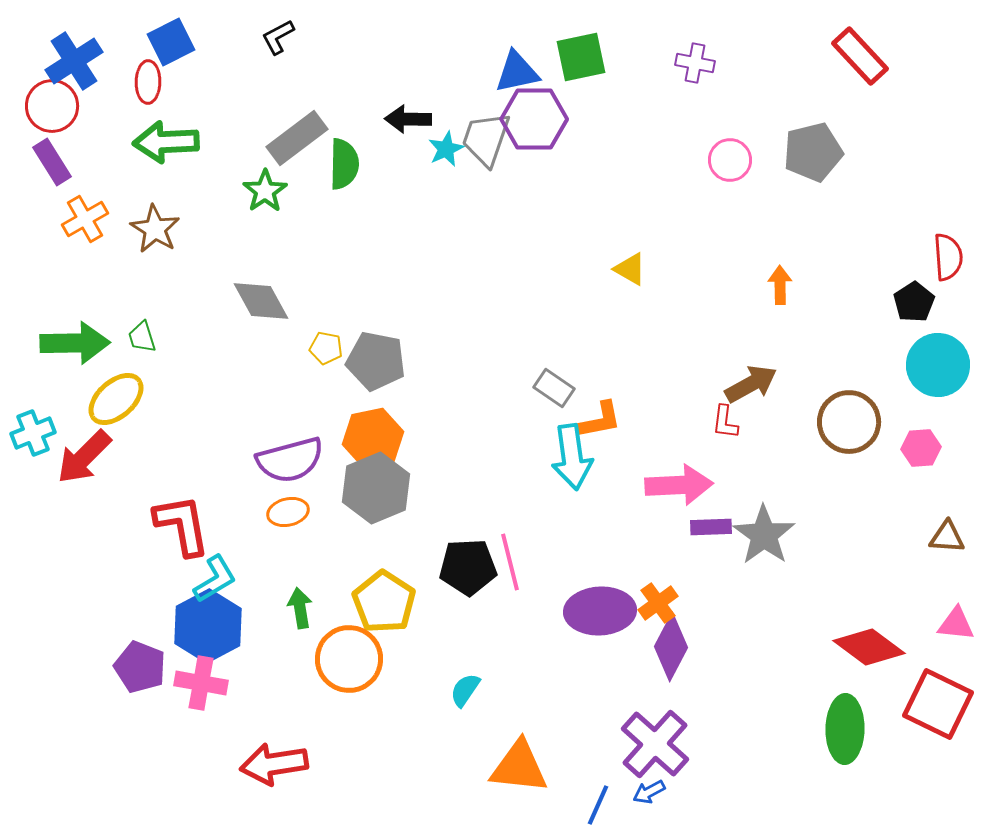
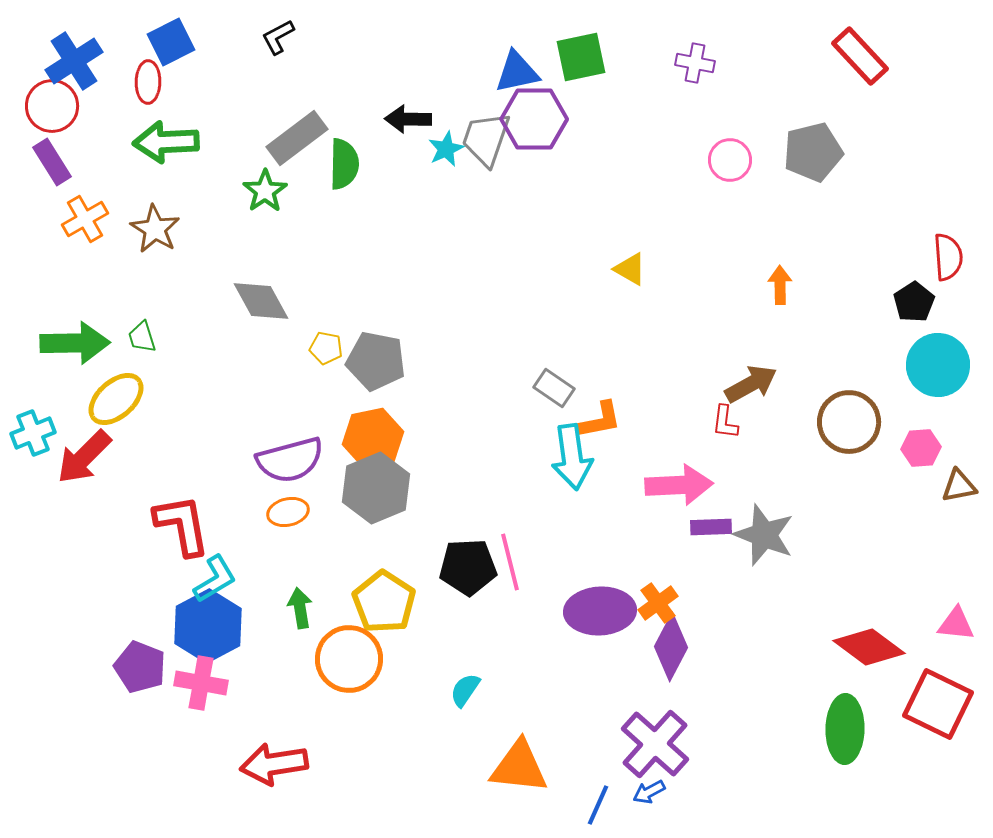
gray star at (764, 535): rotated 14 degrees counterclockwise
brown triangle at (947, 537): moved 12 px right, 51 px up; rotated 15 degrees counterclockwise
